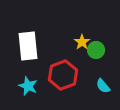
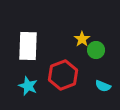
yellow star: moved 3 px up
white rectangle: rotated 8 degrees clockwise
cyan semicircle: rotated 28 degrees counterclockwise
